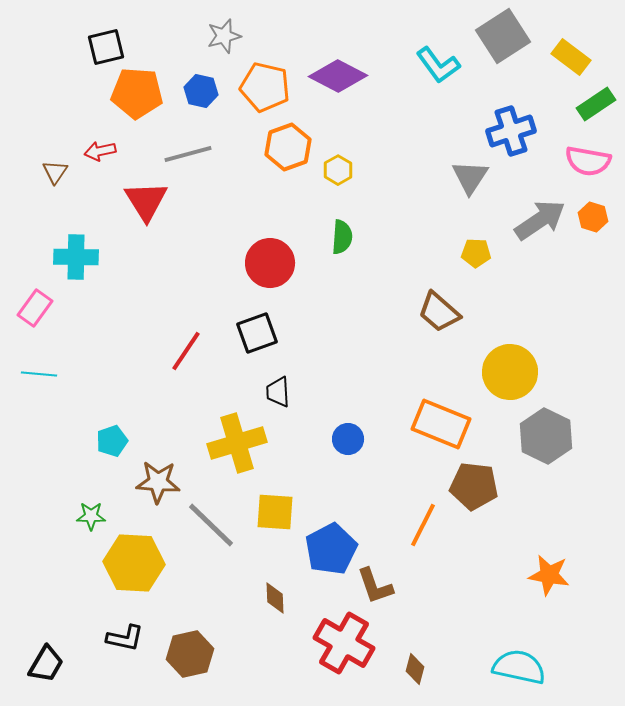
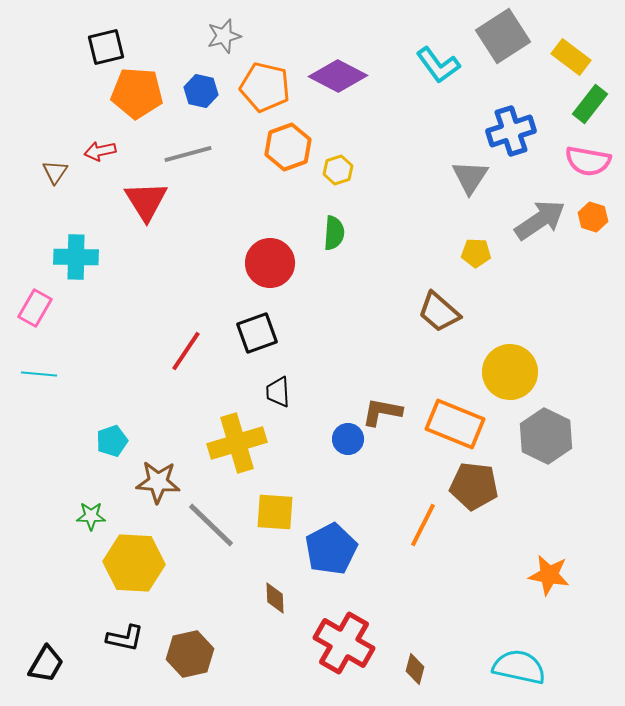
green rectangle at (596, 104): moved 6 px left; rotated 18 degrees counterclockwise
yellow hexagon at (338, 170): rotated 12 degrees clockwise
green semicircle at (342, 237): moved 8 px left, 4 px up
pink rectangle at (35, 308): rotated 6 degrees counterclockwise
orange rectangle at (441, 424): moved 14 px right
brown L-shape at (375, 586): moved 7 px right, 174 px up; rotated 120 degrees clockwise
